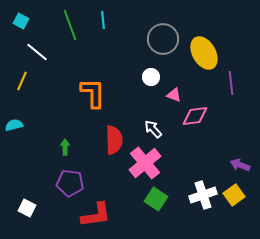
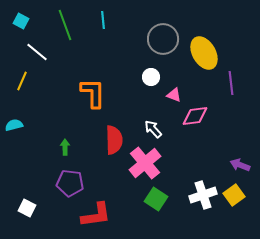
green line: moved 5 px left
